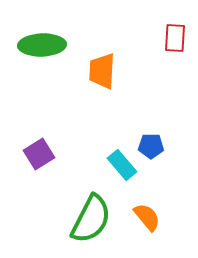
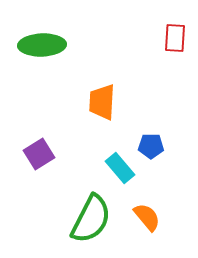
orange trapezoid: moved 31 px down
cyan rectangle: moved 2 px left, 3 px down
